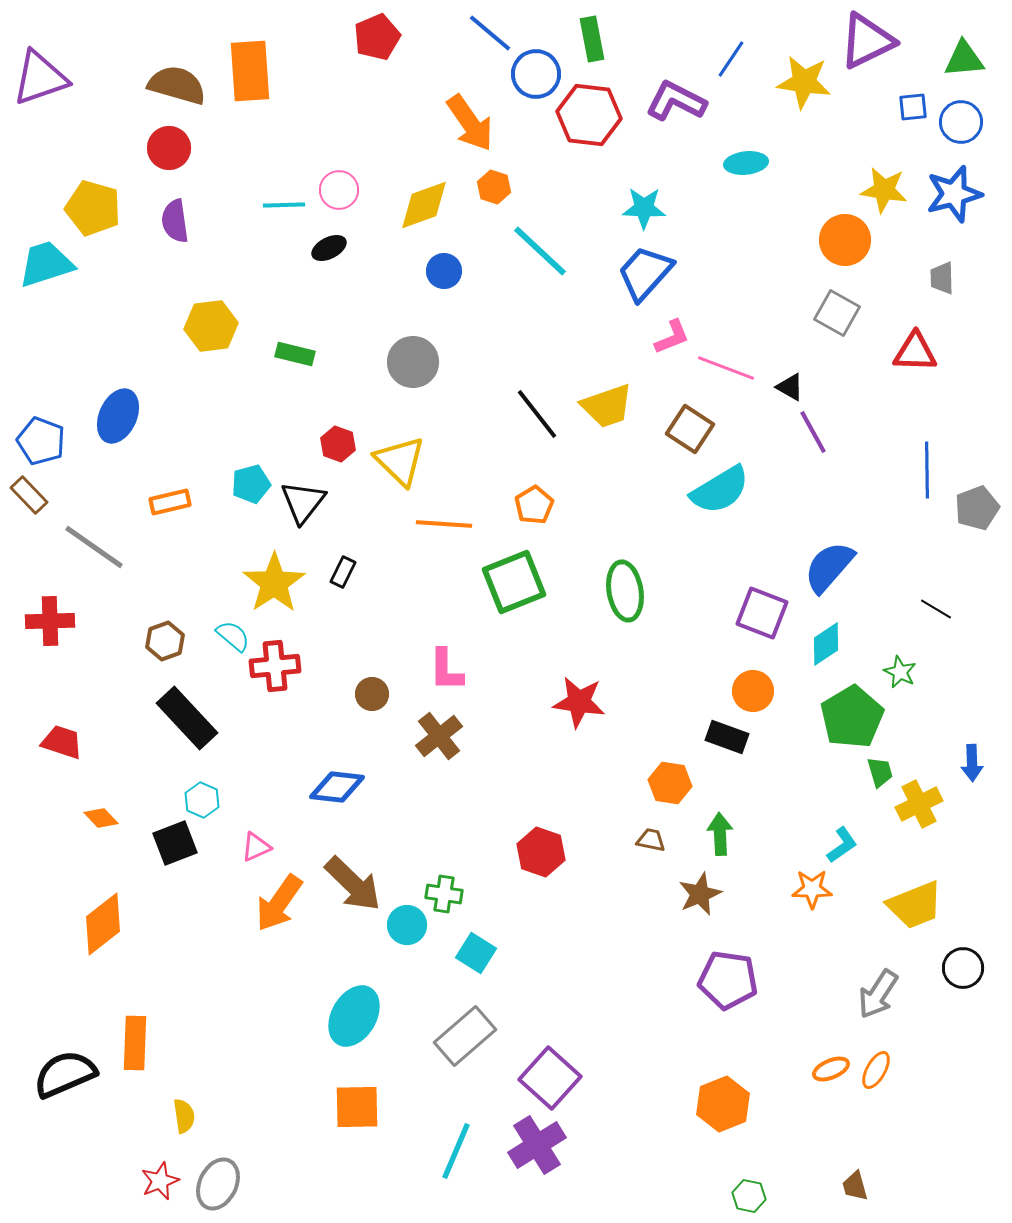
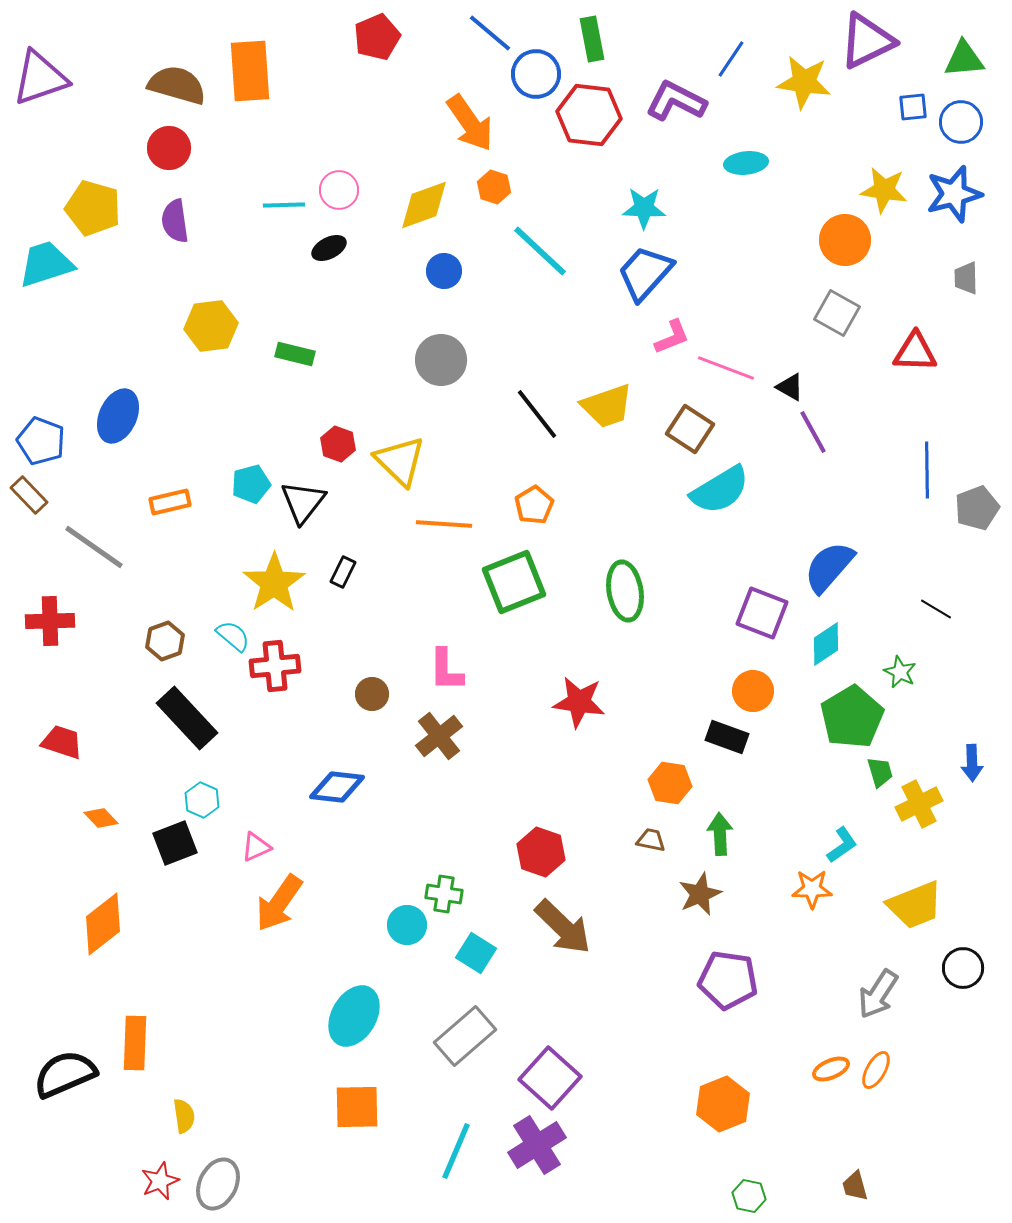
gray trapezoid at (942, 278): moved 24 px right
gray circle at (413, 362): moved 28 px right, 2 px up
brown arrow at (353, 884): moved 210 px right, 43 px down
